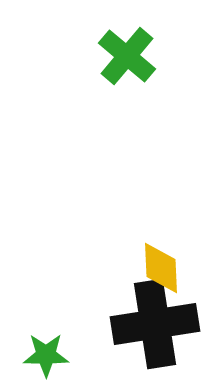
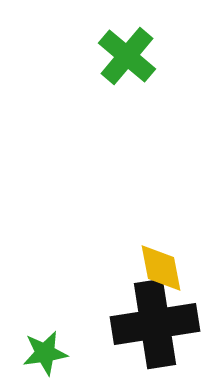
yellow diamond: rotated 8 degrees counterclockwise
green star: moved 1 px left, 2 px up; rotated 9 degrees counterclockwise
